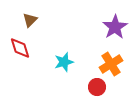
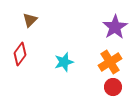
red diamond: moved 6 px down; rotated 55 degrees clockwise
orange cross: moved 1 px left, 2 px up
red circle: moved 16 px right
